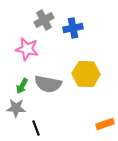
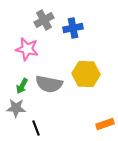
gray semicircle: moved 1 px right
